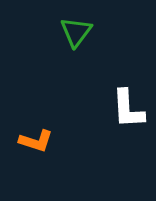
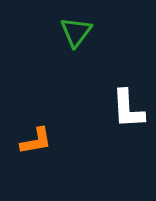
orange L-shape: rotated 28 degrees counterclockwise
